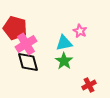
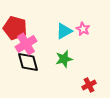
pink star: moved 3 px right, 2 px up
cyan triangle: moved 12 px up; rotated 18 degrees counterclockwise
green star: moved 2 px up; rotated 24 degrees clockwise
